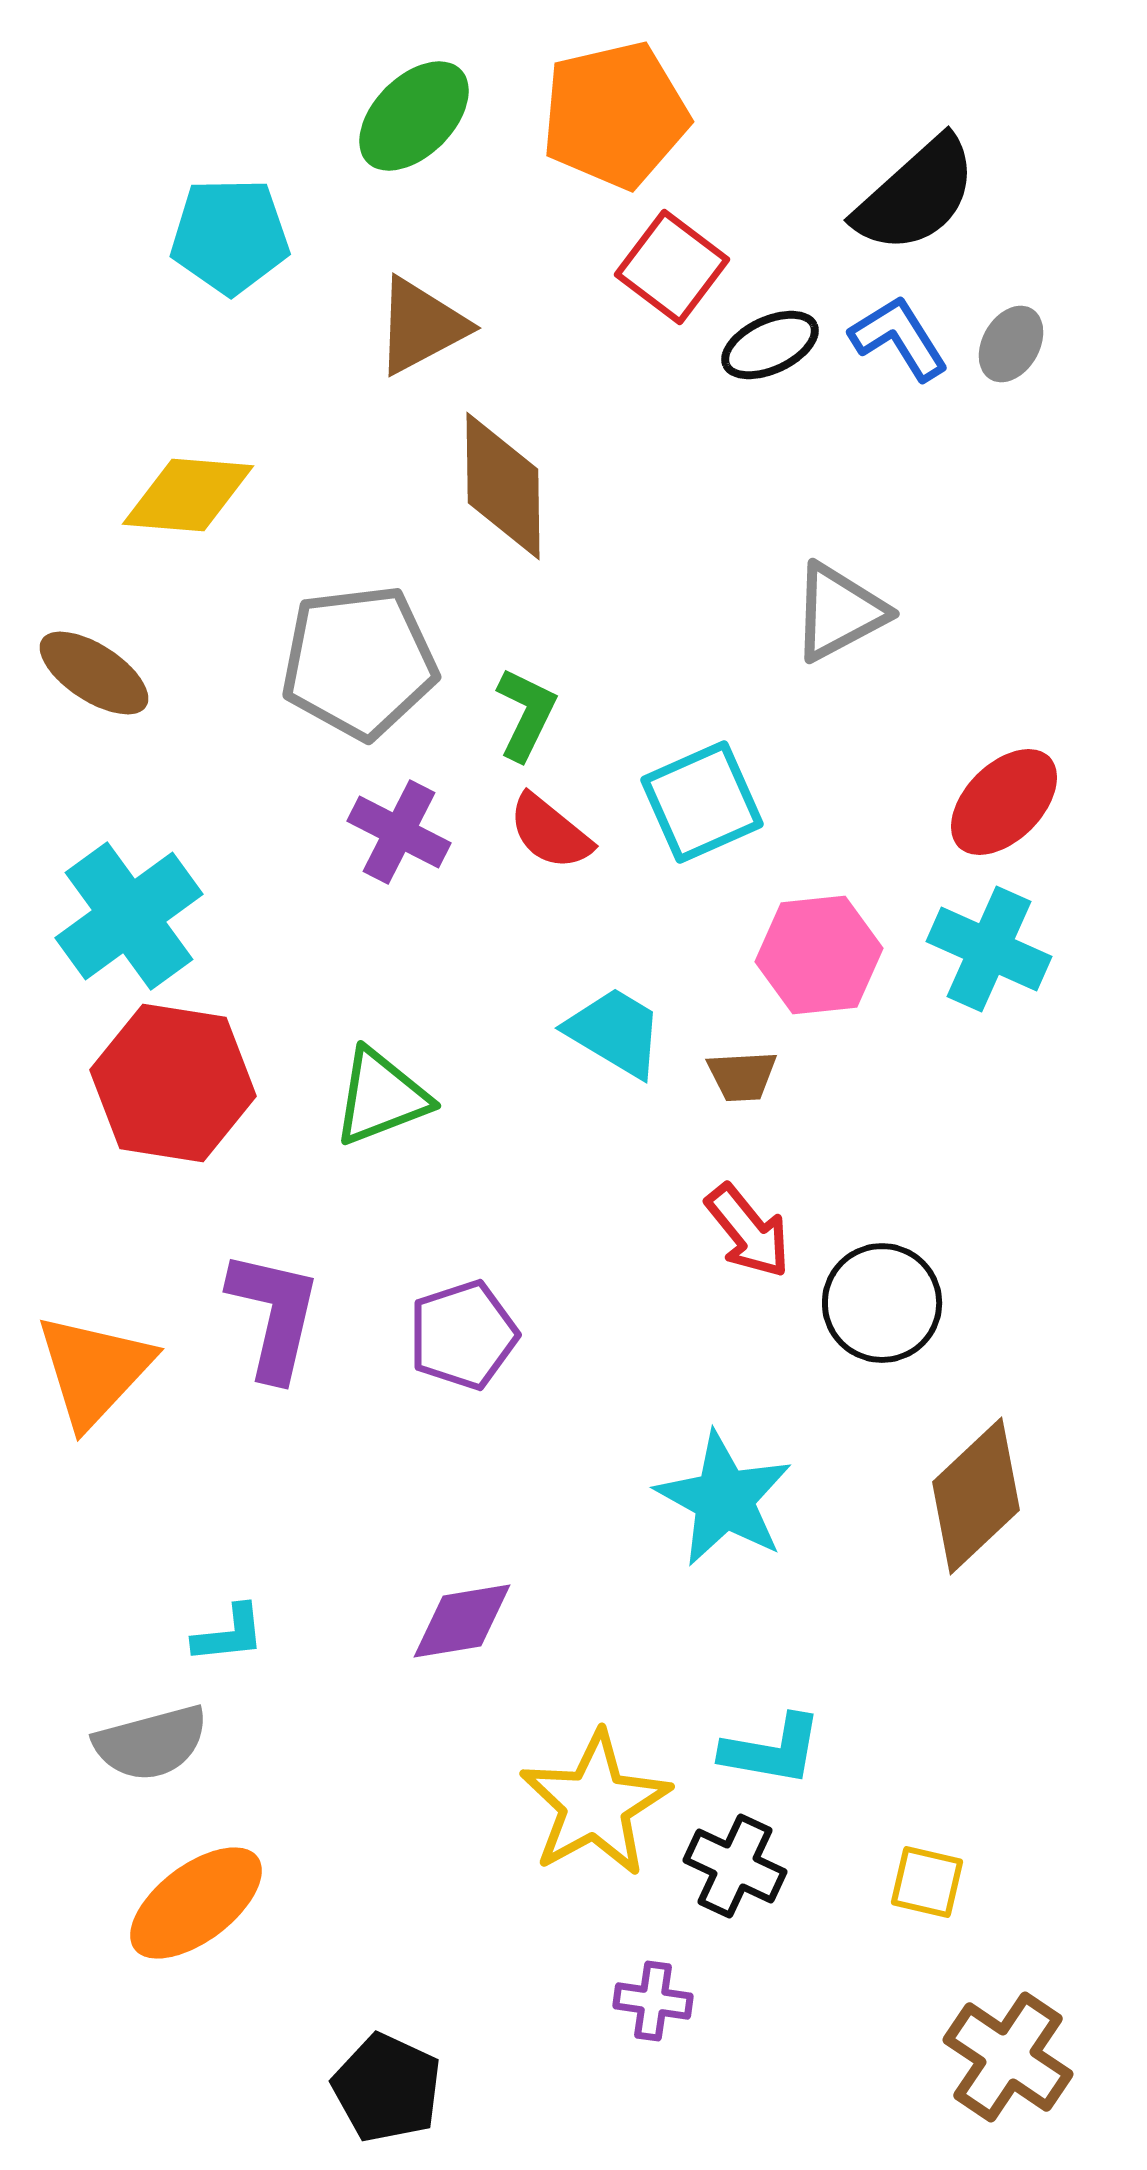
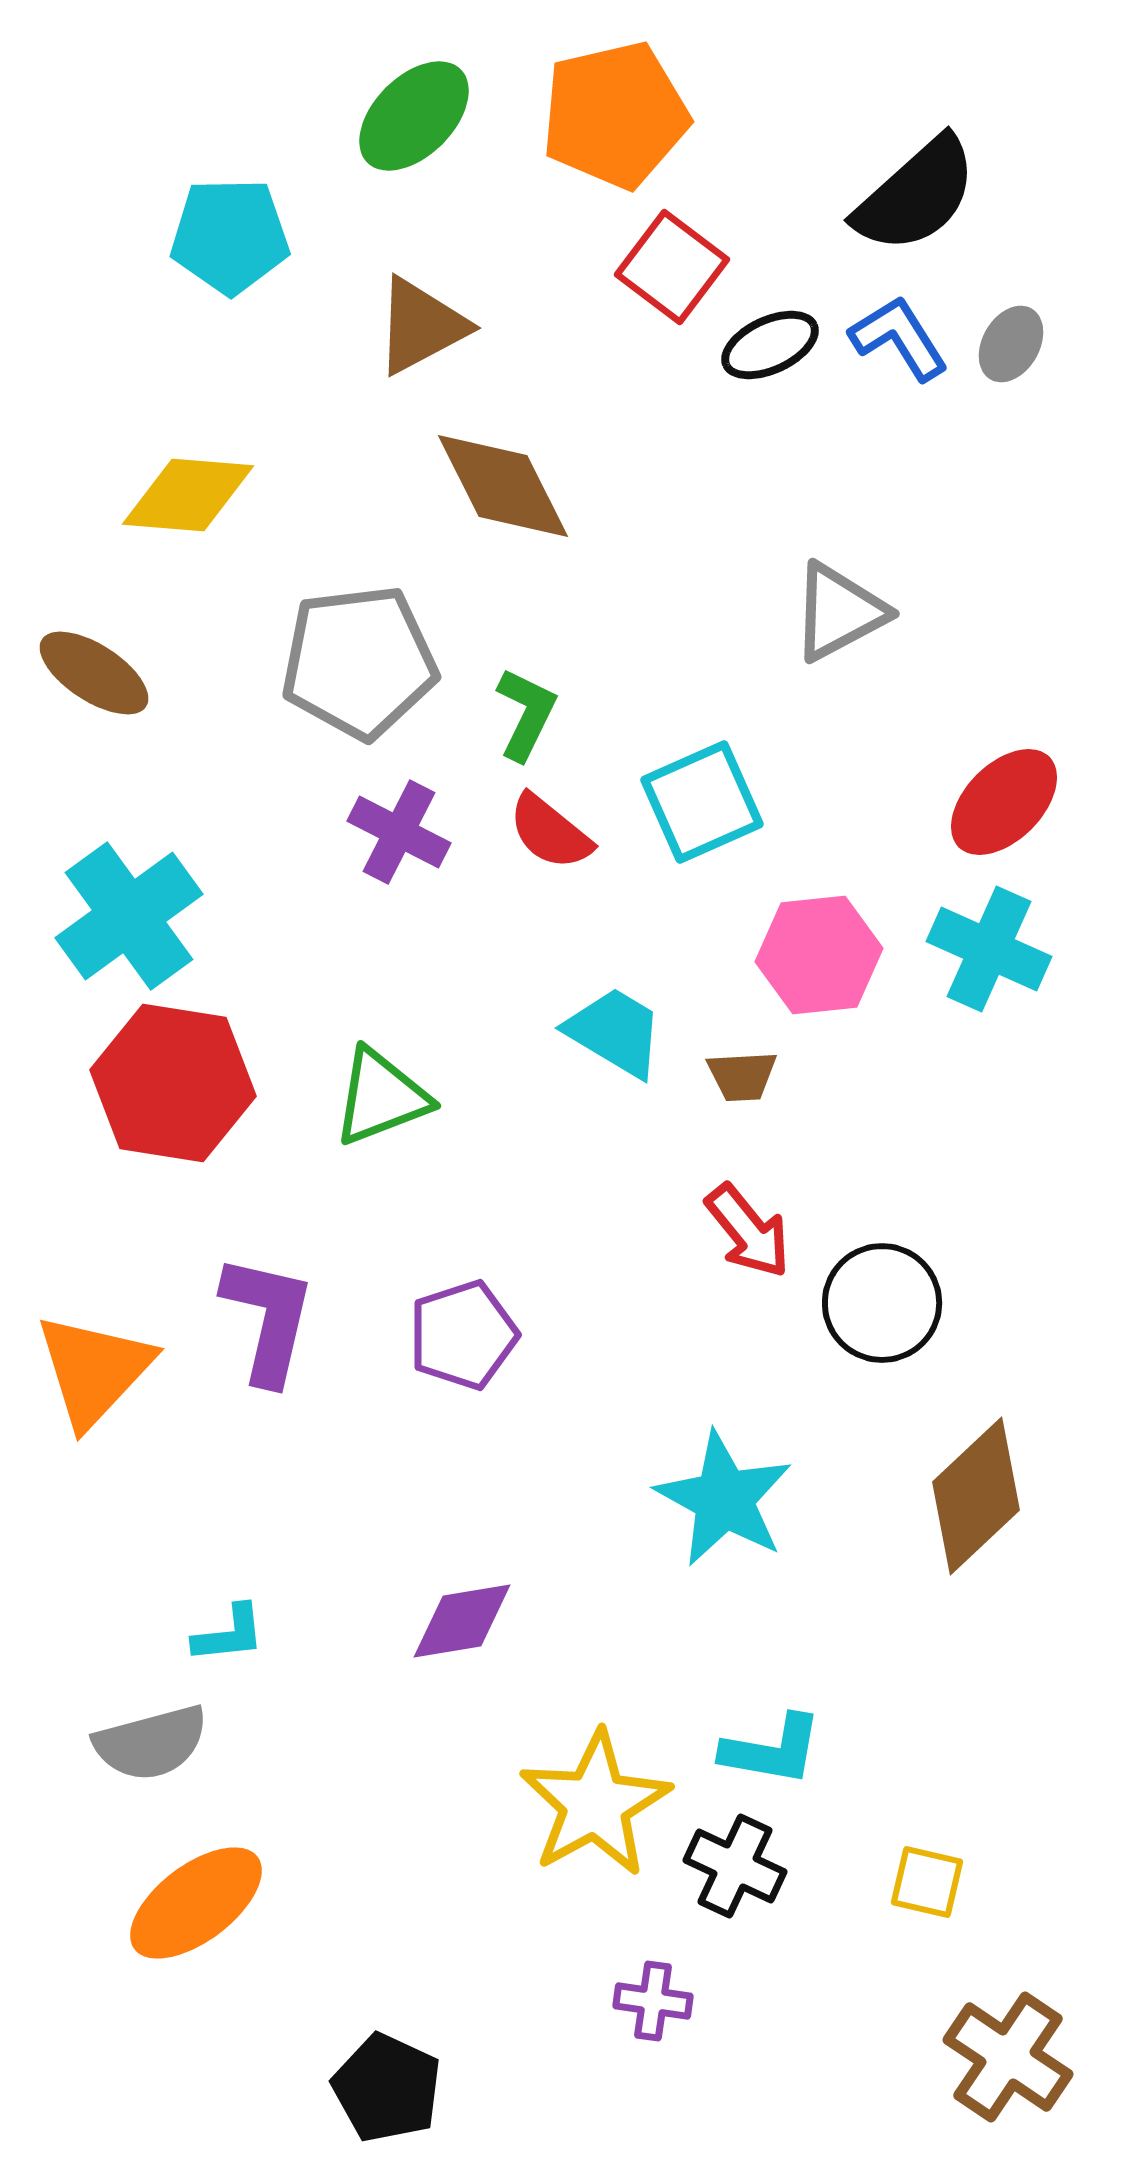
brown diamond at (503, 486): rotated 26 degrees counterclockwise
purple L-shape at (274, 1315): moved 6 px left, 4 px down
